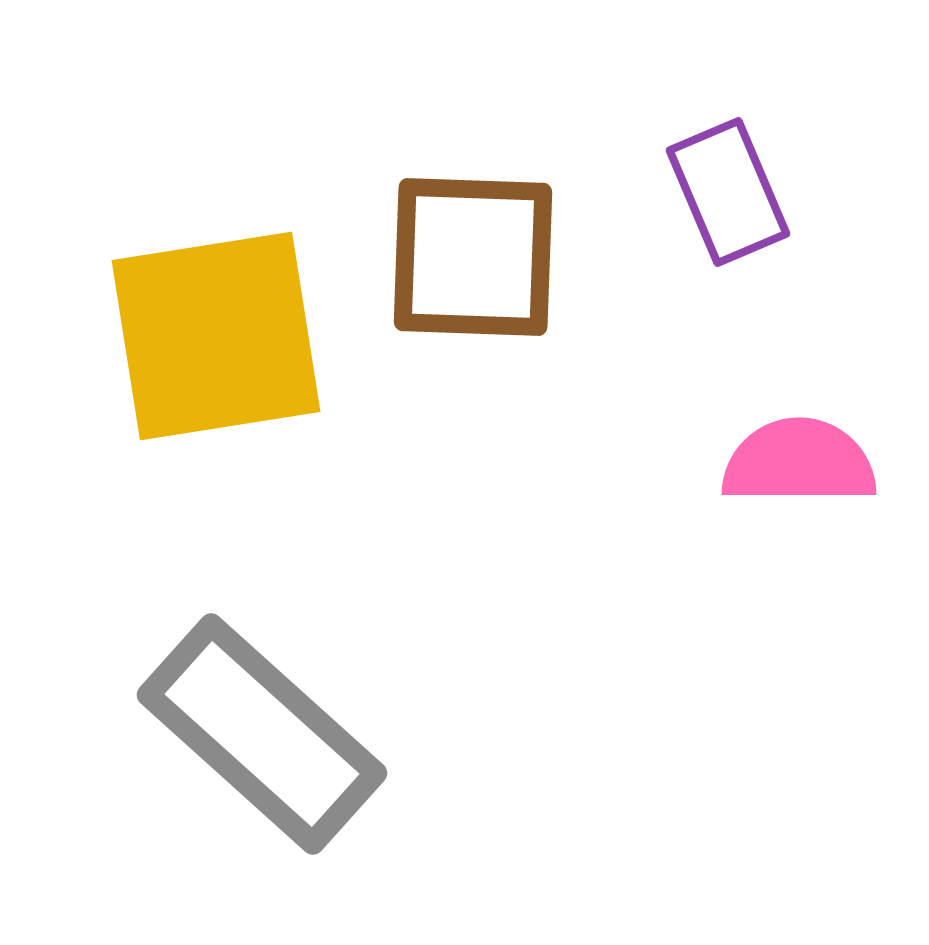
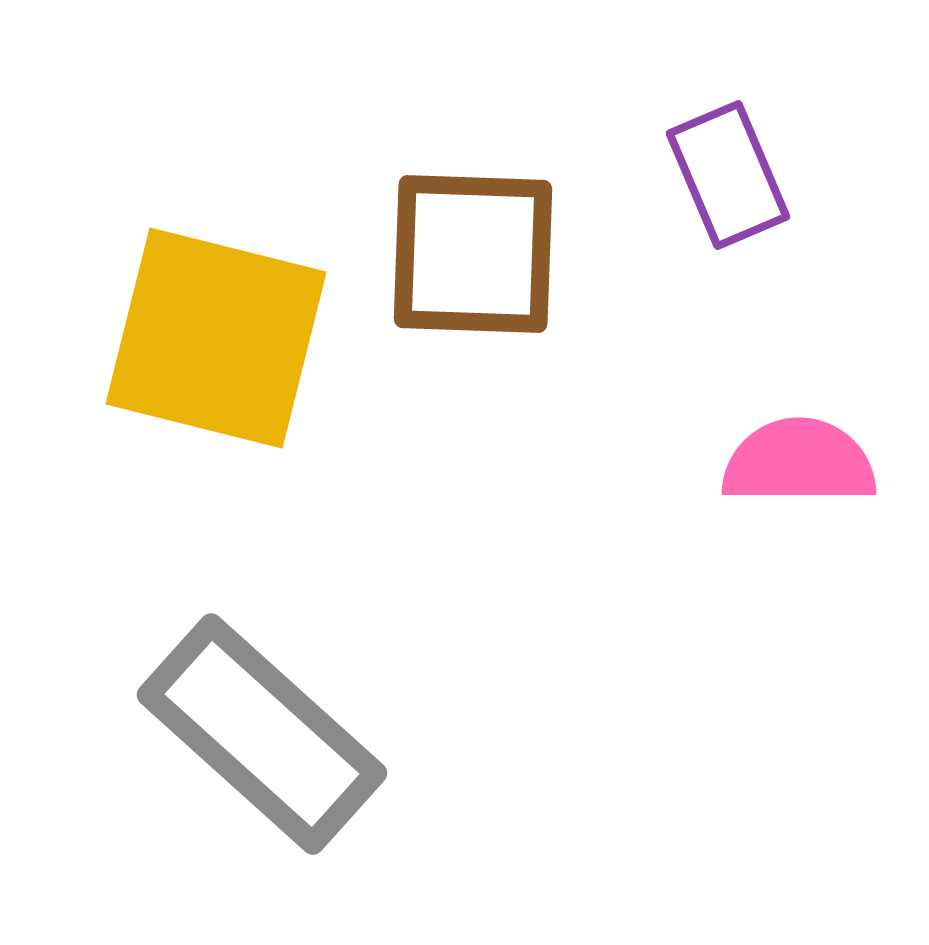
purple rectangle: moved 17 px up
brown square: moved 3 px up
yellow square: moved 2 px down; rotated 23 degrees clockwise
